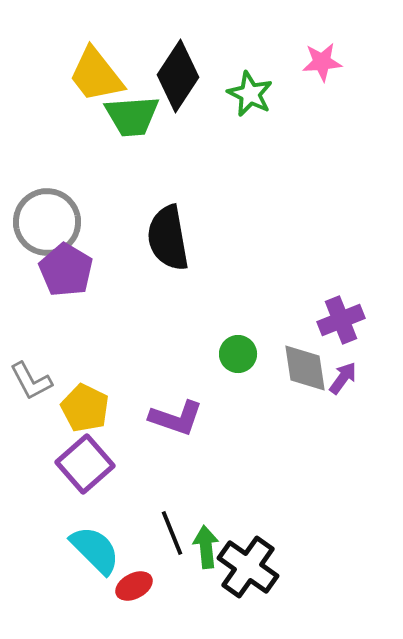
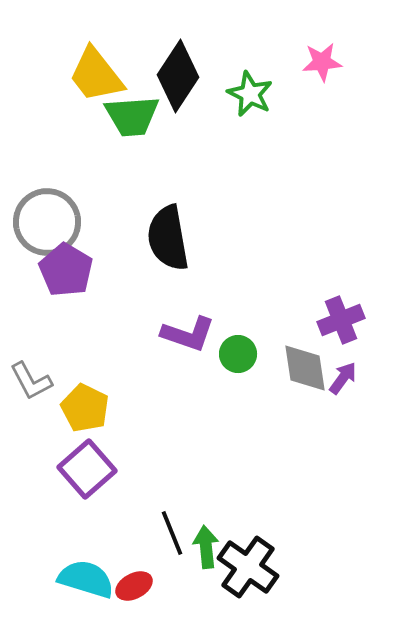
purple L-shape: moved 12 px right, 84 px up
purple square: moved 2 px right, 5 px down
cyan semicircle: moved 9 px left, 29 px down; rotated 28 degrees counterclockwise
